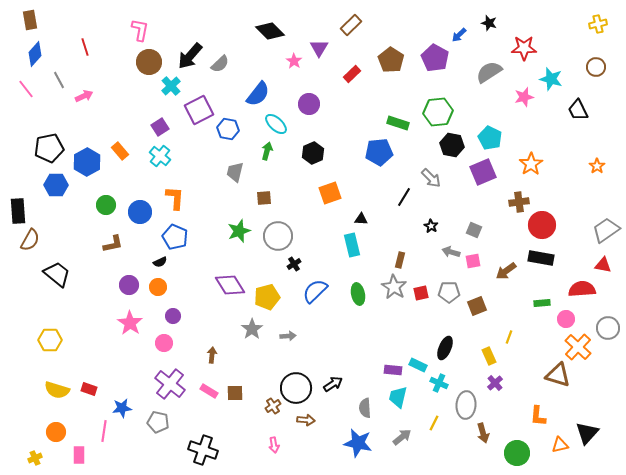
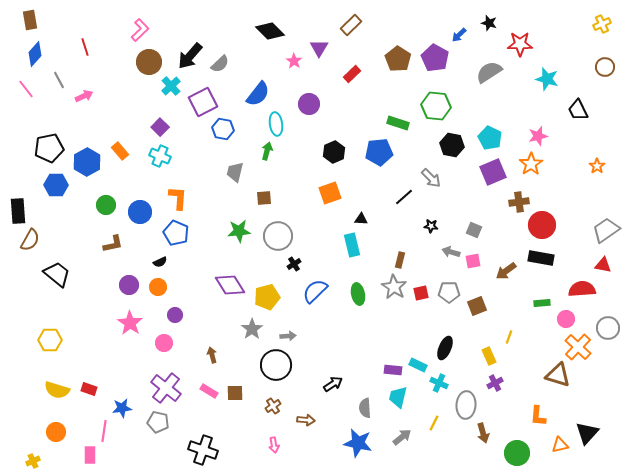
yellow cross at (598, 24): moved 4 px right; rotated 12 degrees counterclockwise
pink L-shape at (140, 30): rotated 35 degrees clockwise
red star at (524, 48): moved 4 px left, 4 px up
brown pentagon at (391, 60): moved 7 px right, 1 px up
brown circle at (596, 67): moved 9 px right
cyan star at (551, 79): moved 4 px left
pink star at (524, 97): moved 14 px right, 39 px down
purple square at (199, 110): moved 4 px right, 8 px up
green hexagon at (438, 112): moved 2 px left, 6 px up; rotated 12 degrees clockwise
cyan ellipse at (276, 124): rotated 40 degrees clockwise
purple square at (160, 127): rotated 12 degrees counterclockwise
blue hexagon at (228, 129): moved 5 px left
black hexagon at (313, 153): moved 21 px right, 1 px up
cyan cross at (160, 156): rotated 15 degrees counterclockwise
purple square at (483, 172): moved 10 px right
black line at (404, 197): rotated 18 degrees clockwise
orange L-shape at (175, 198): moved 3 px right
black star at (431, 226): rotated 24 degrees counterclockwise
green star at (239, 231): rotated 15 degrees clockwise
blue pentagon at (175, 237): moved 1 px right, 4 px up
purple circle at (173, 316): moved 2 px right, 1 px up
brown arrow at (212, 355): rotated 21 degrees counterclockwise
purple cross at (495, 383): rotated 14 degrees clockwise
purple cross at (170, 384): moved 4 px left, 4 px down
black circle at (296, 388): moved 20 px left, 23 px up
pink rectangle at (79, 455): moved 11 px right
yellow cross at (35, 458): moved 2 px left, 3 px down
